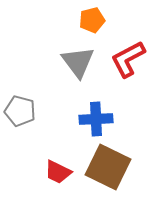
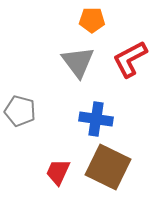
orange pentagon: rotated 15 degrees clockwise
red L-shape: moved 2 px right
blue cross: rotated 12 degrees clockwise
red trapezoid: rotated 88 degrees clockwise
